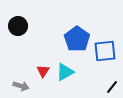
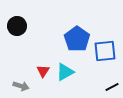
black circle: moved 1 px left
black line: rotated 24 degrees clockwise
